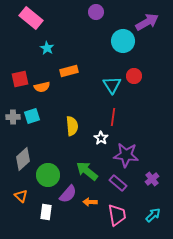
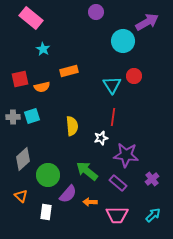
cyan star: moved 4 px left, 1 px down
white star: rotated 24 degrees clockwise
pink trapezoid: rotated 100 degrees clockwise
